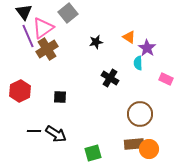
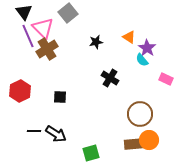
pink triangle: rotated 40 degrees counterclockwise
cyan semicircle: moved 4 px right, 3 px up; rotated 40 degrees counterclockwise
orange circle: moved 9 px up
green square: moved 2 px left
